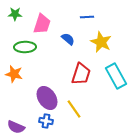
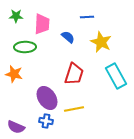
green star: moved 1 px right, 2 px down
pink trapezoid: rotated 15 degrees counterclockwise
blue semicircle: moved 2 px up
red trapezoid: moved 7 px left
yellow line: rotated 66 degrees counterclockwise
